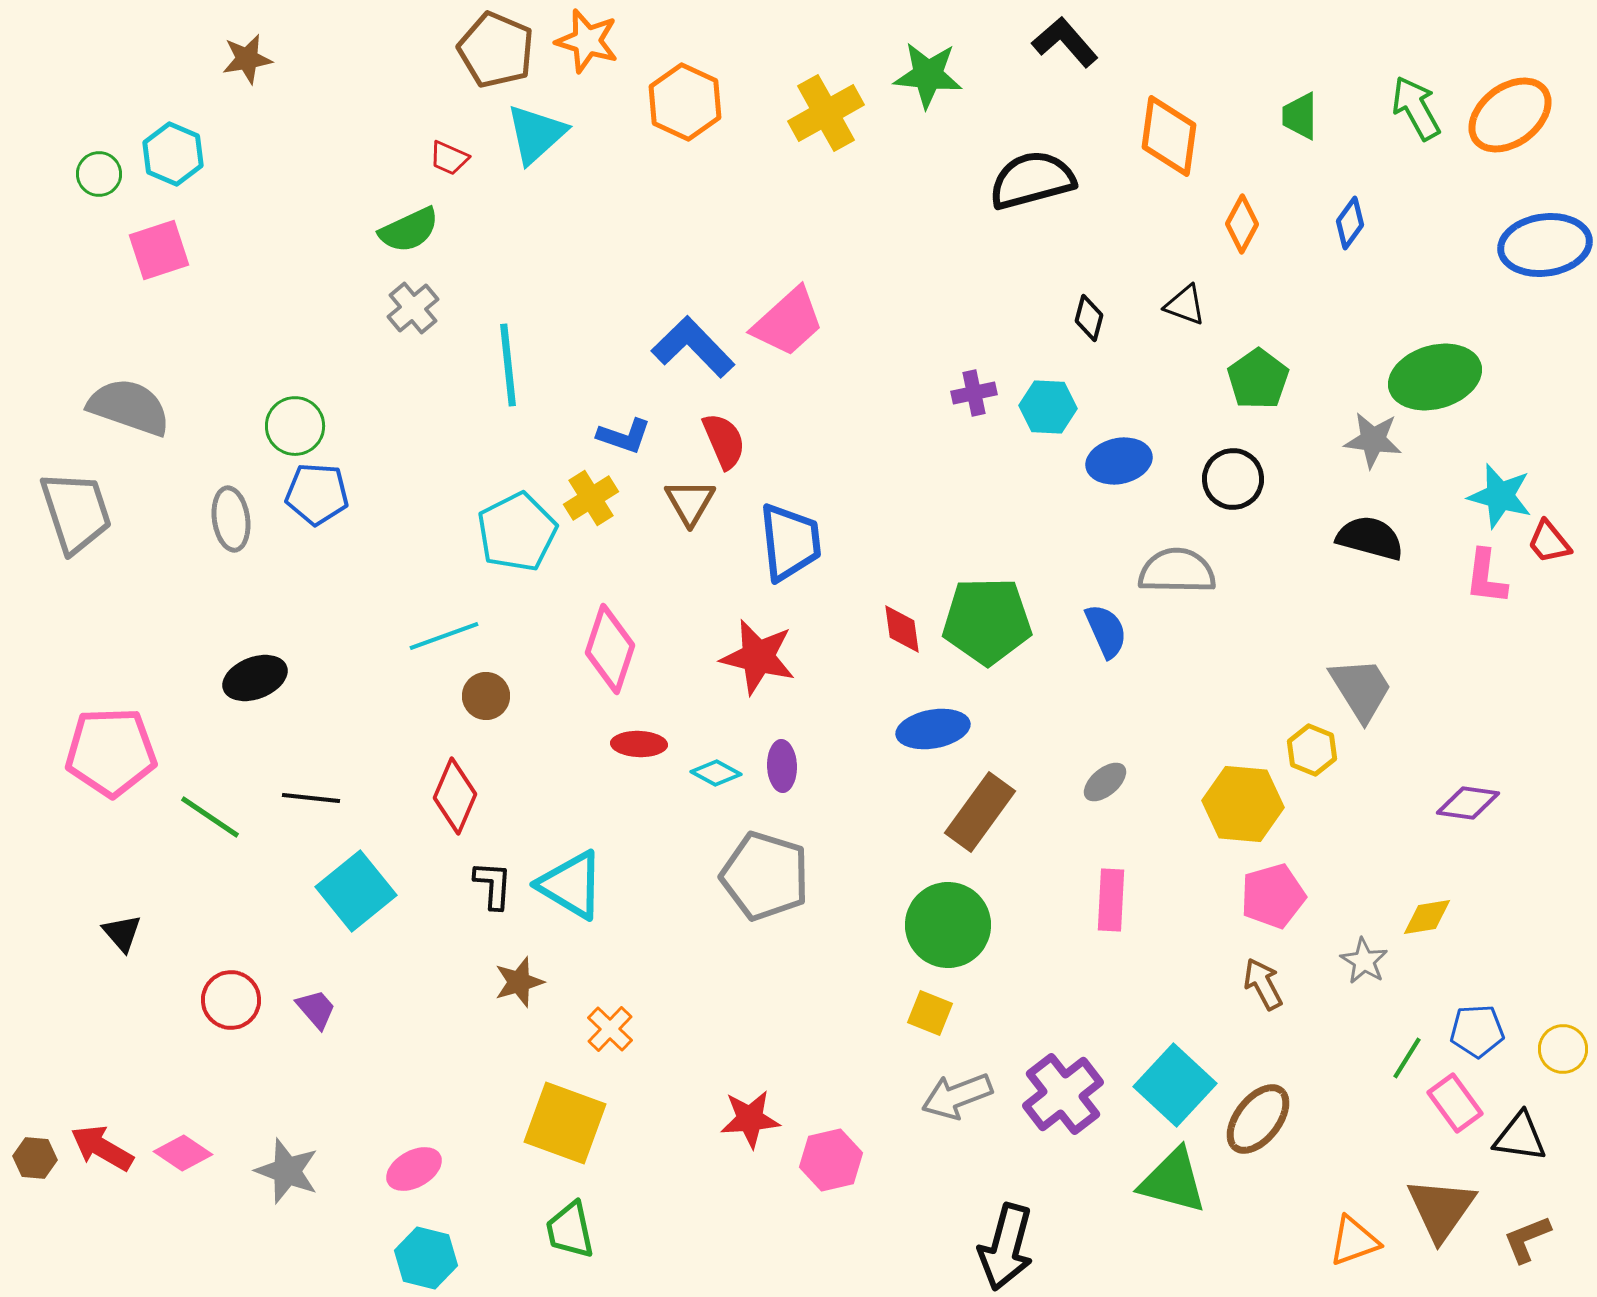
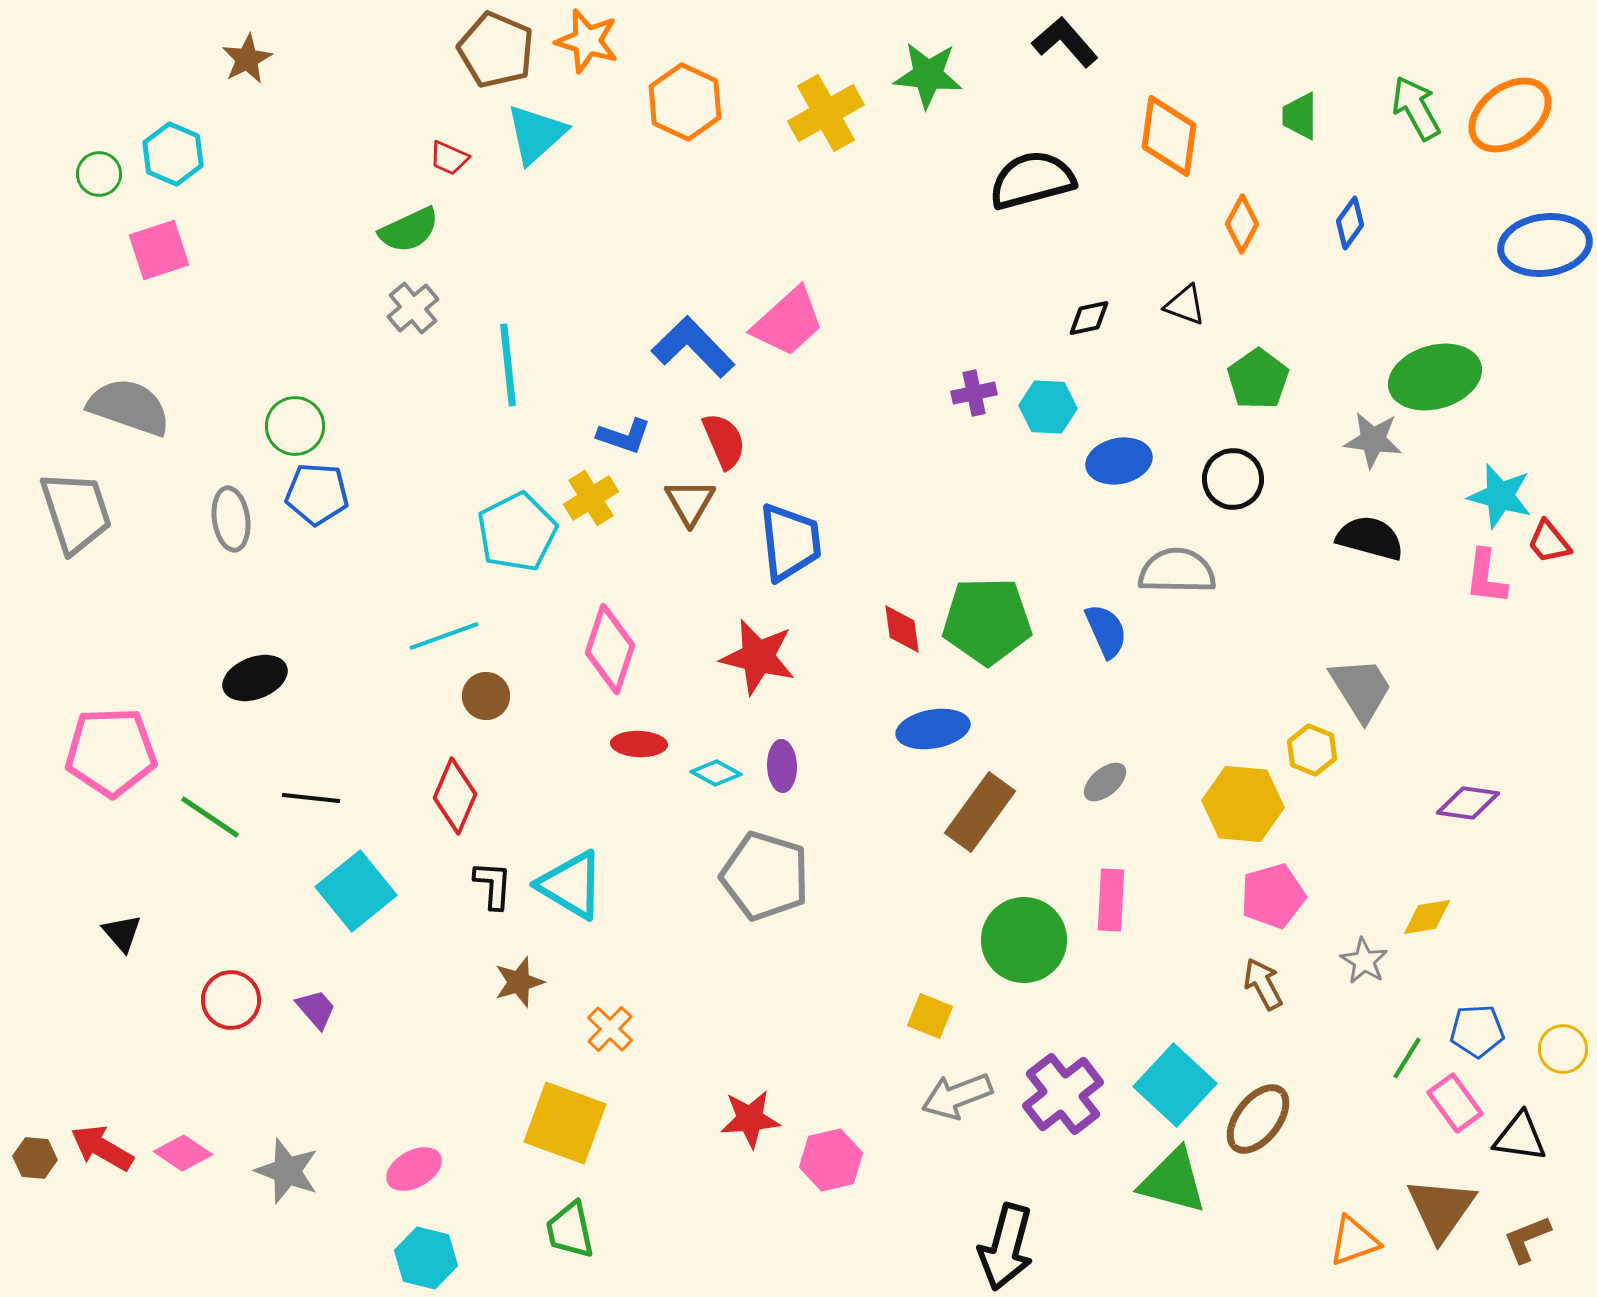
brown star at (247, 59): rotated 18 degrees counterclockwise
black diamond at (1089, 318): rotated 63 degrees clockwise
green circle at (948, 925): moved 76 px right, 15 px down
yellow square at (930, 1013): moved 3 px down
